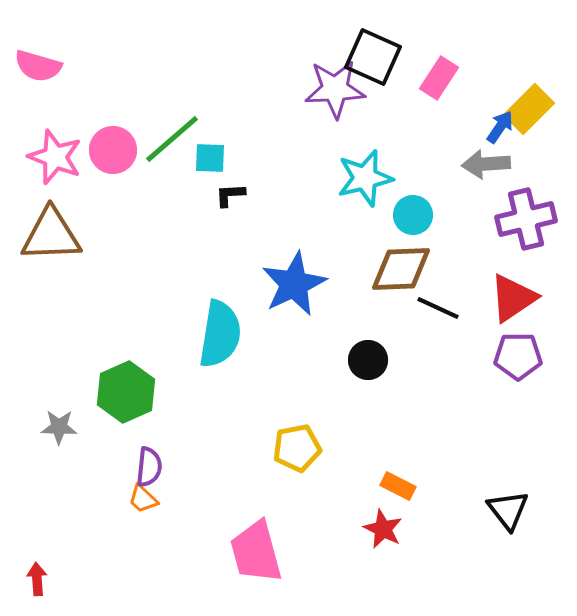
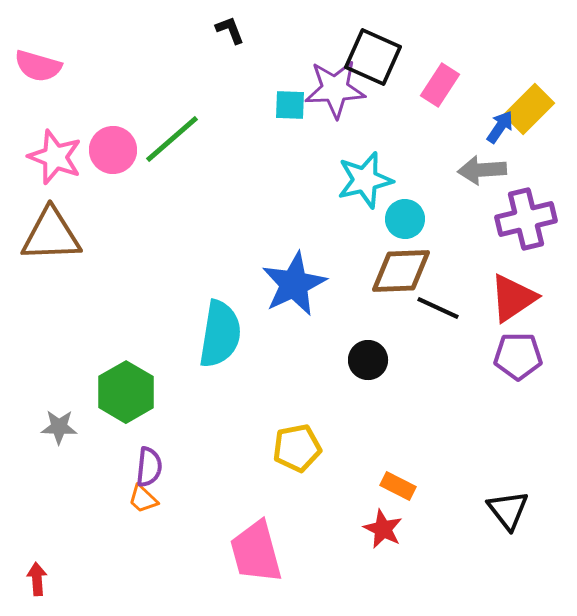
pink rectangle: moved 1 px right, 7 px down
cyan square: moved 80 px right, 53 px up
gray arrow: moved 4 px left, 6 px down
cyan star: moved 2 px down
black L-shape: moved 165 px up; rotated 72 degrees clockwise
cyan circle: moved 8 px left, 4 px down
brown diamond: moved 2 px down
green hexagon: rotated 6 degrees counterclockwise
